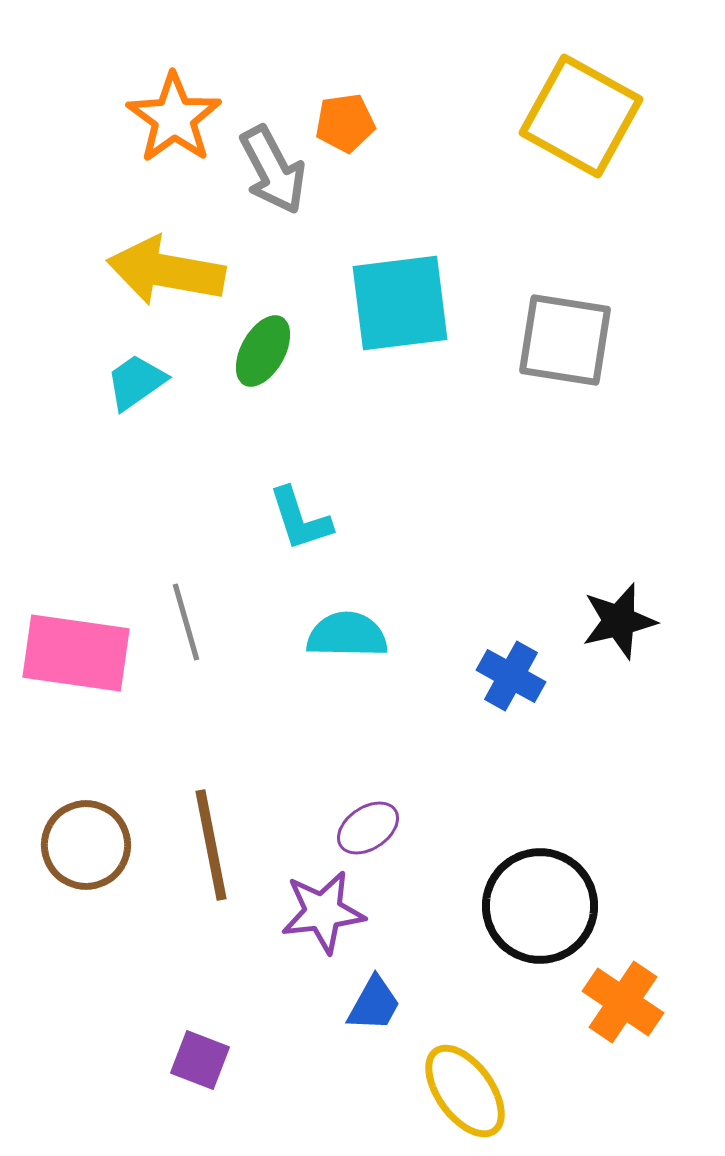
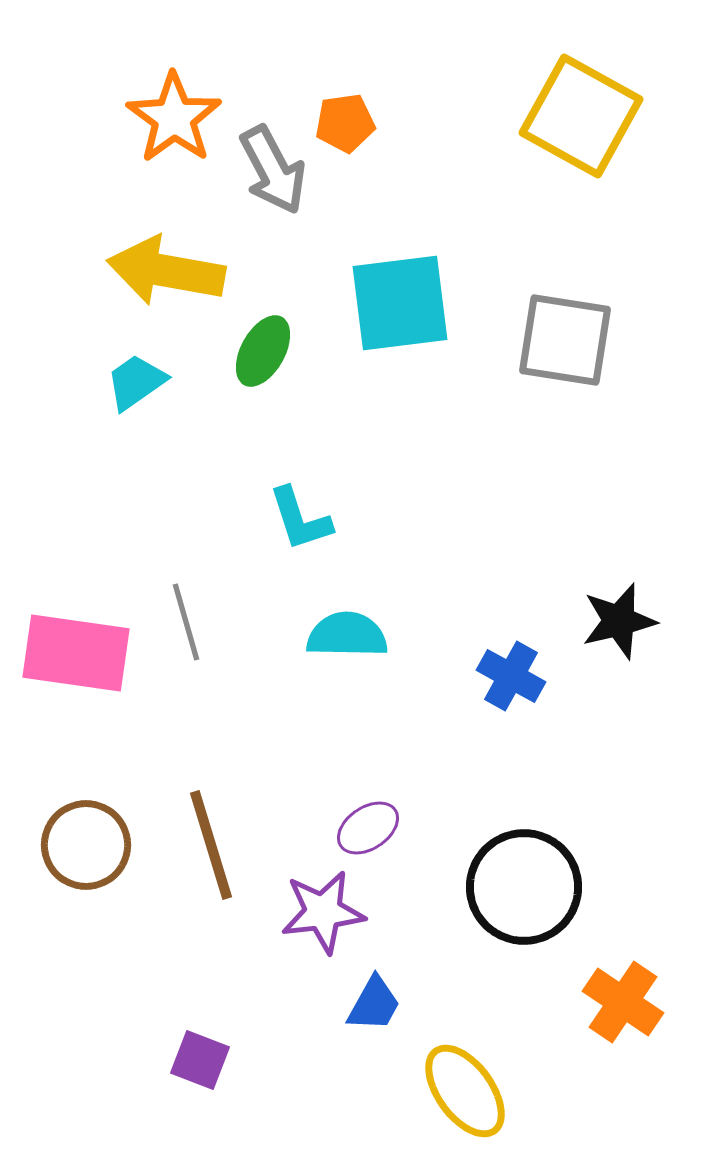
brown line: rotated 6 degrees counterclockwise
black circle: moved 16 px left, 19 px up
